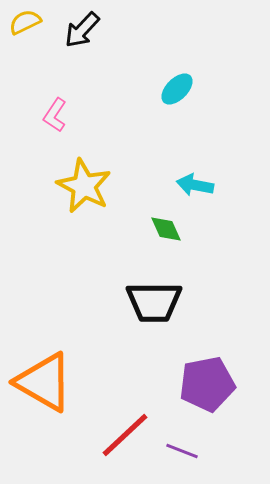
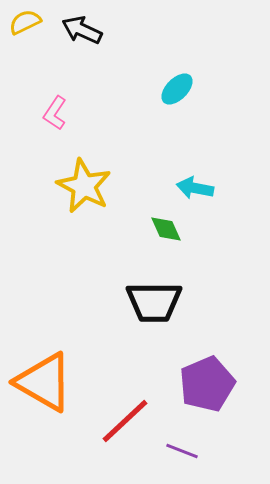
black arrow: rotated 72 degrees clockwise
pink L-shape: moved 2 px up
cyan arrow: moved 3 px down
purple pentagon: rotated 12 degrees counterclockwise
red line: moved 14 px up
